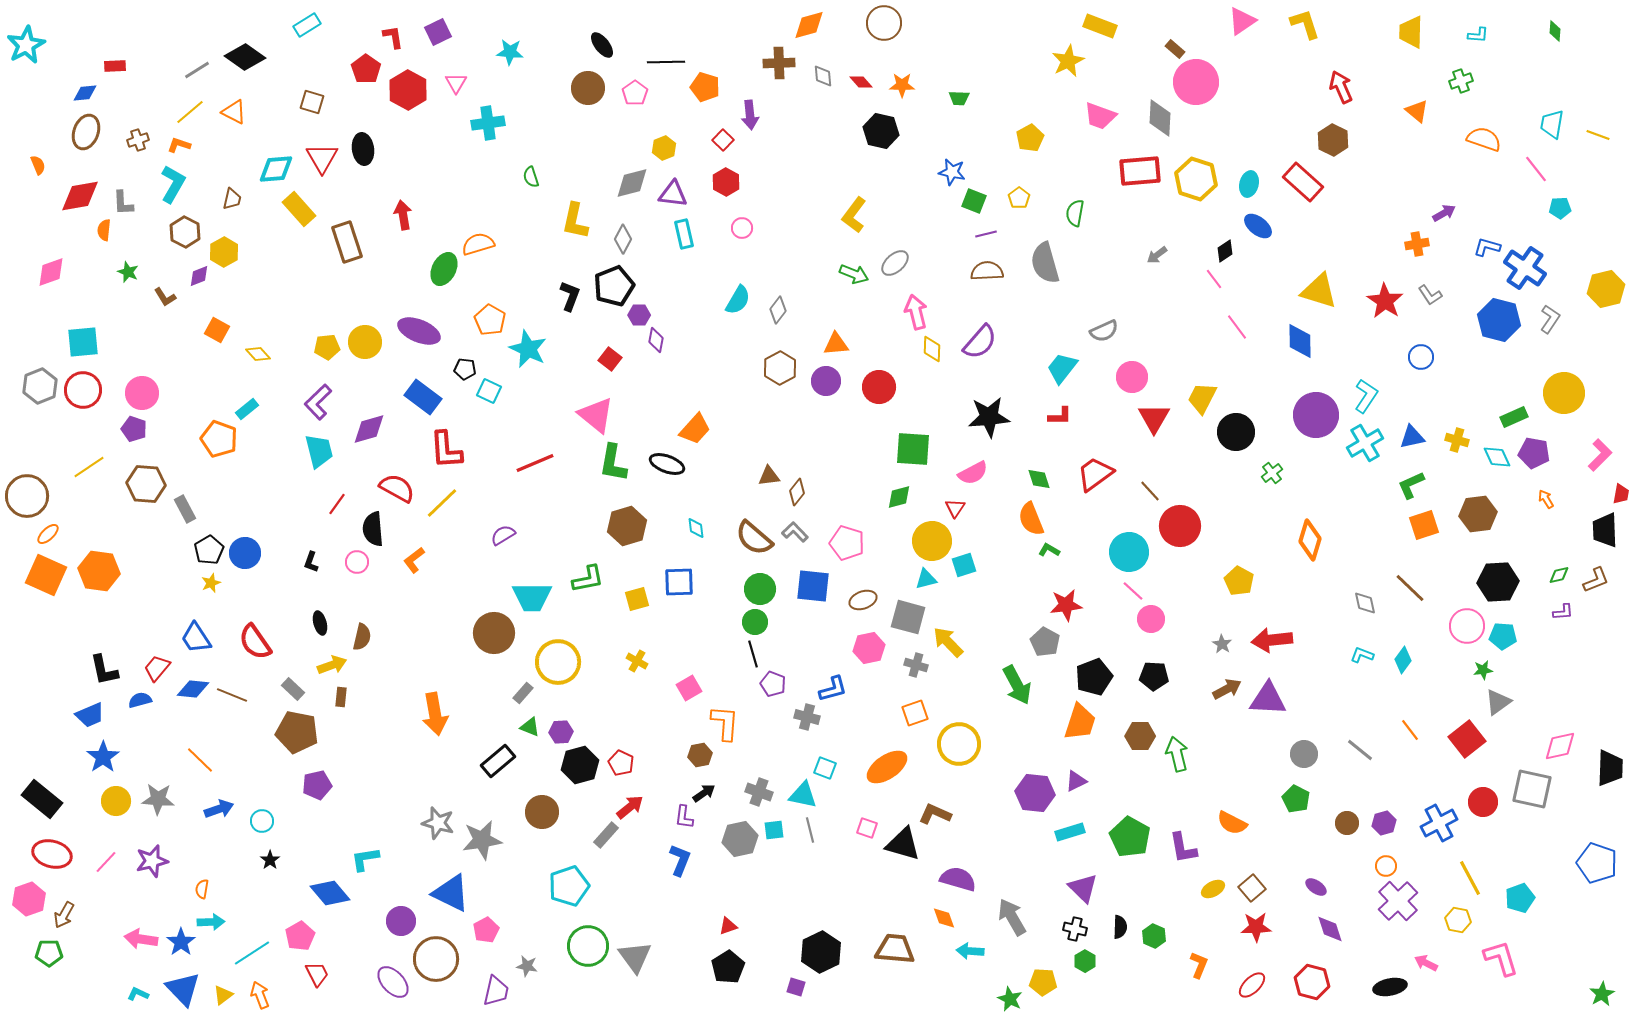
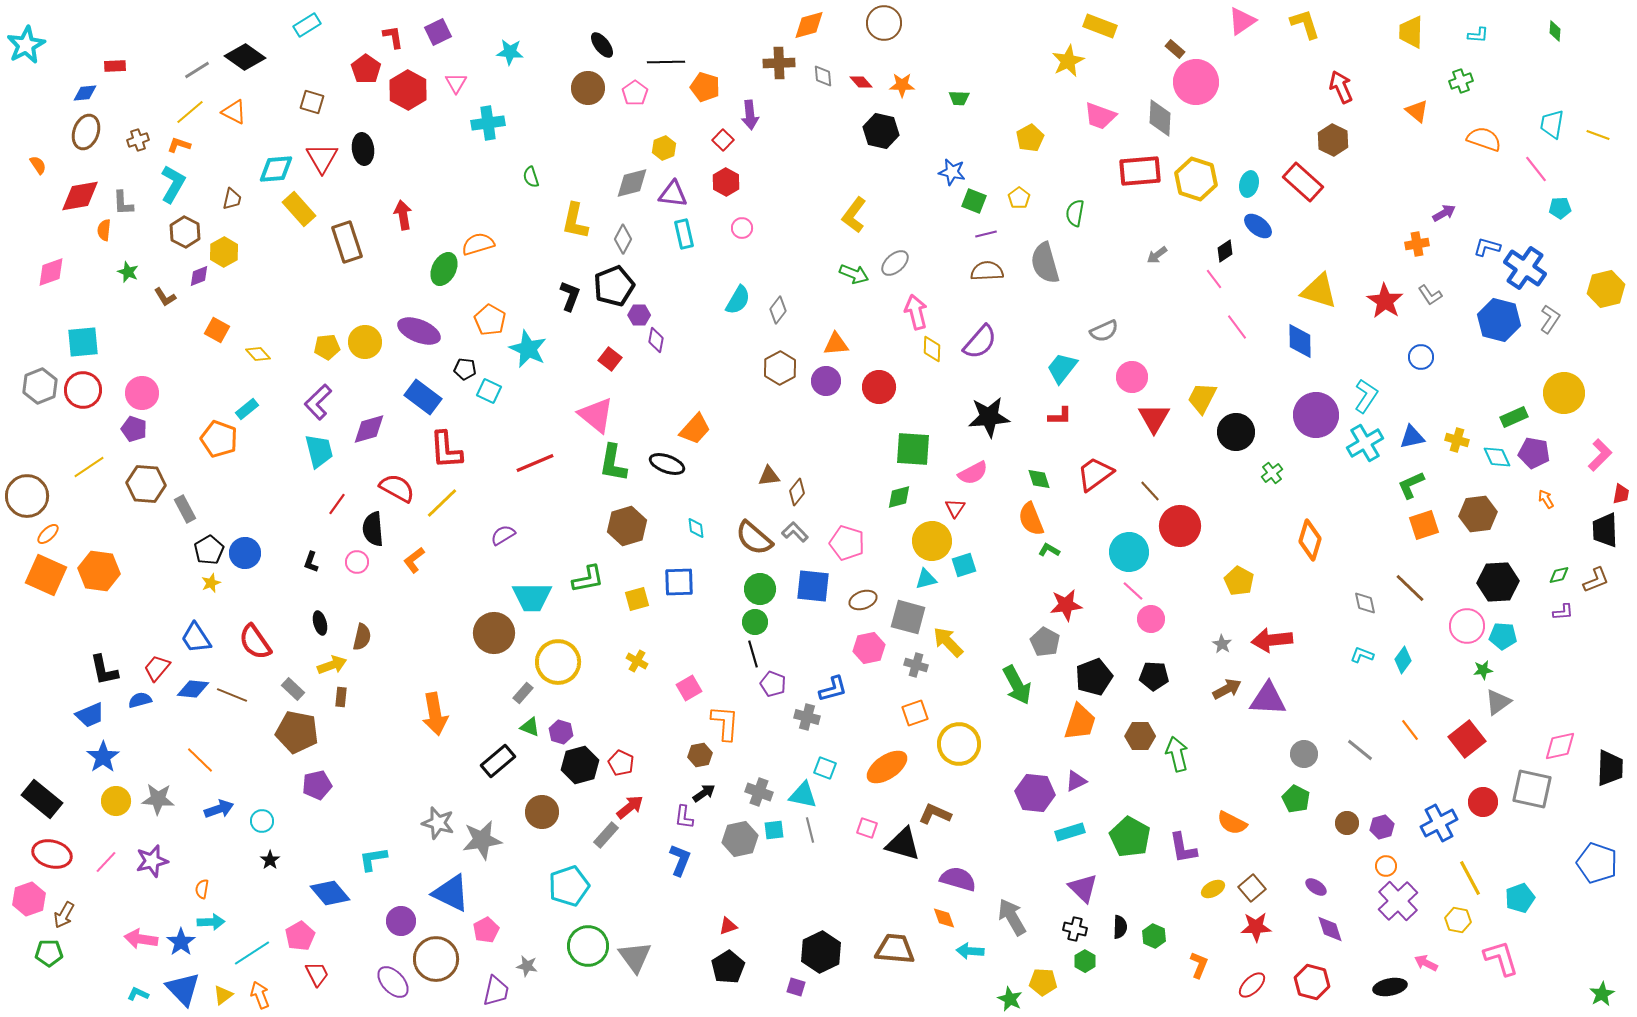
orange semicircle at (38, 165): rotated 12 degrees counterclockwise
purple hexagon at (561, 732): rotated 20 degrees clockwise
purple hexagon at (1384, 823): moved 2 px left, 4 px down
cyan L-shape at (365, 859): moved 8 px right
